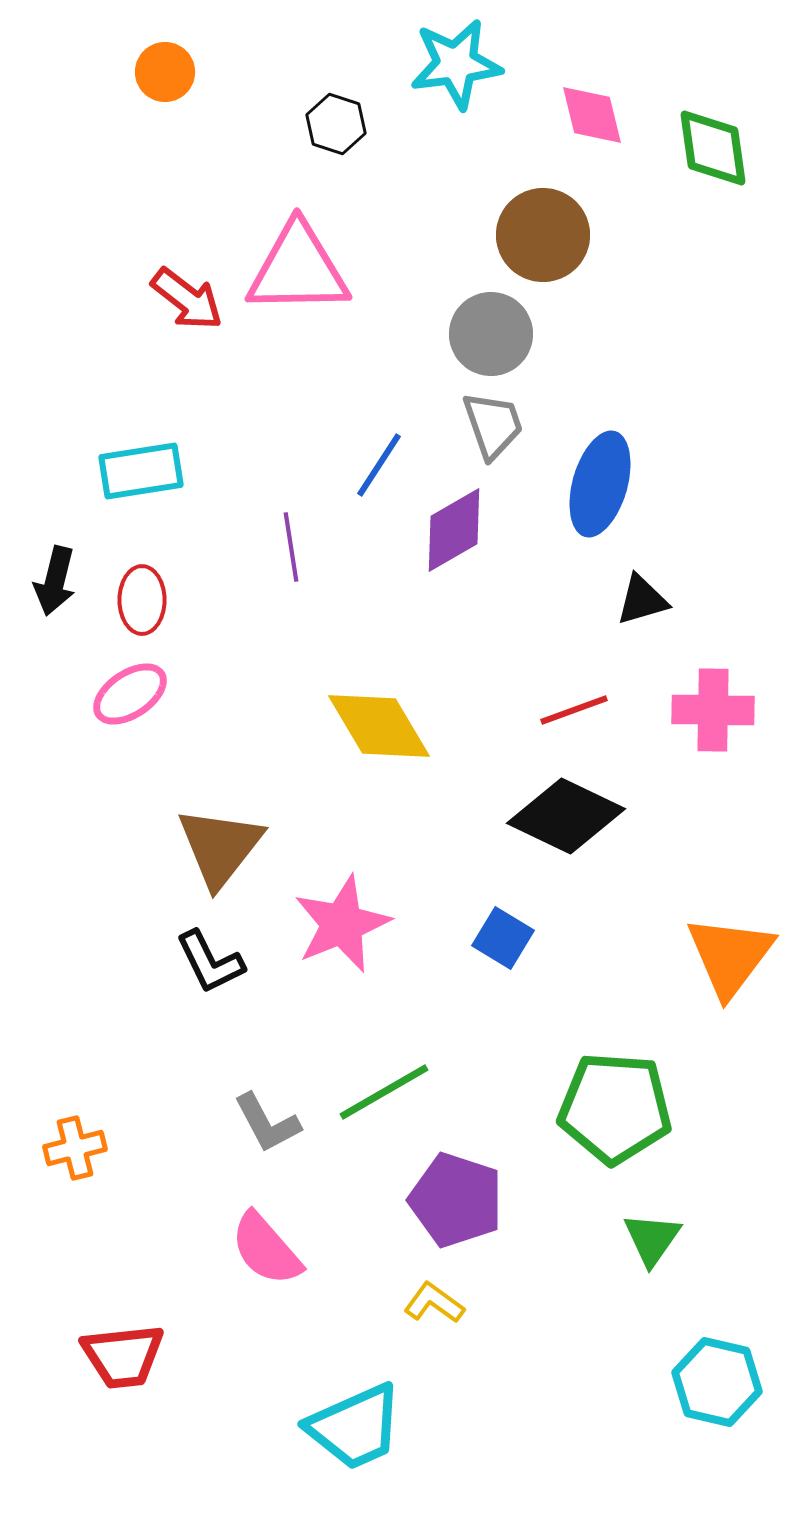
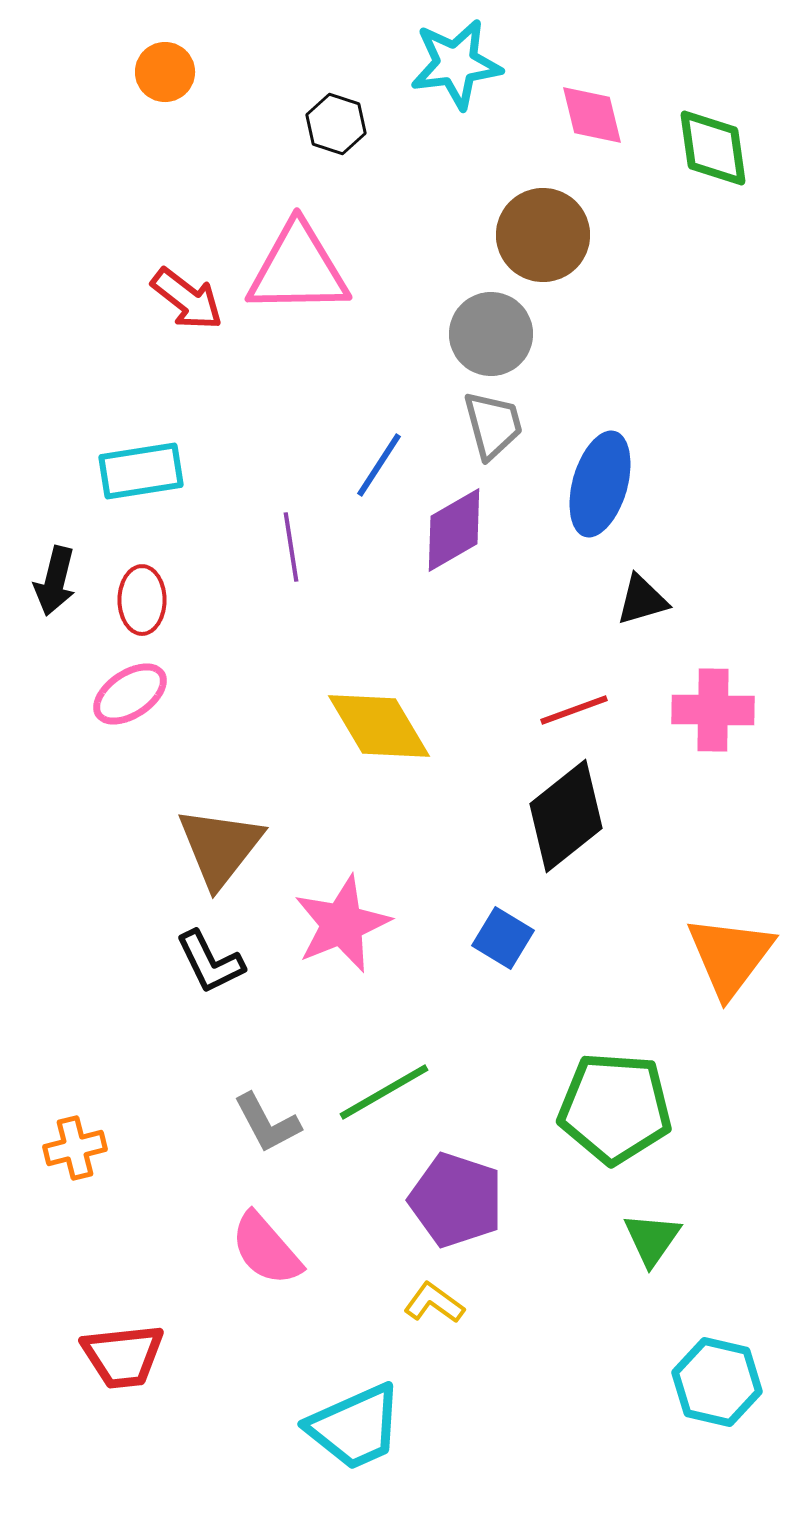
gray trapezoid: rotated 4 degrees clockwise
black diamond: rotated 64 degrees counterclockwise
